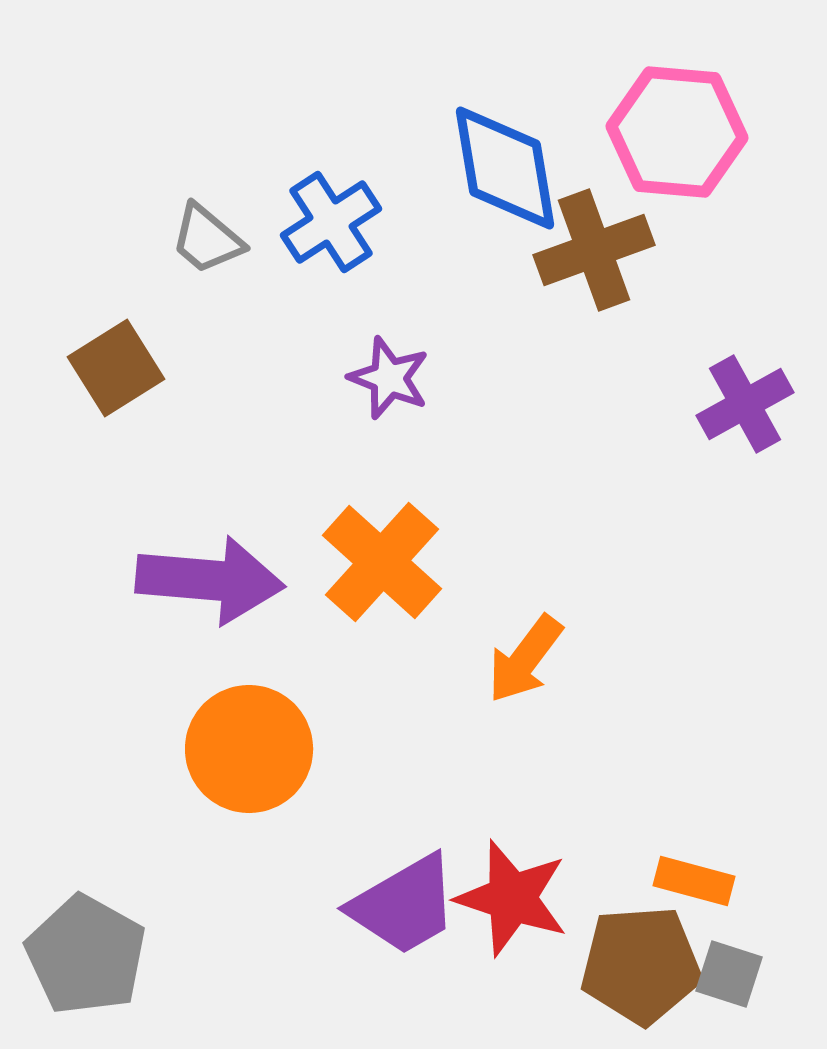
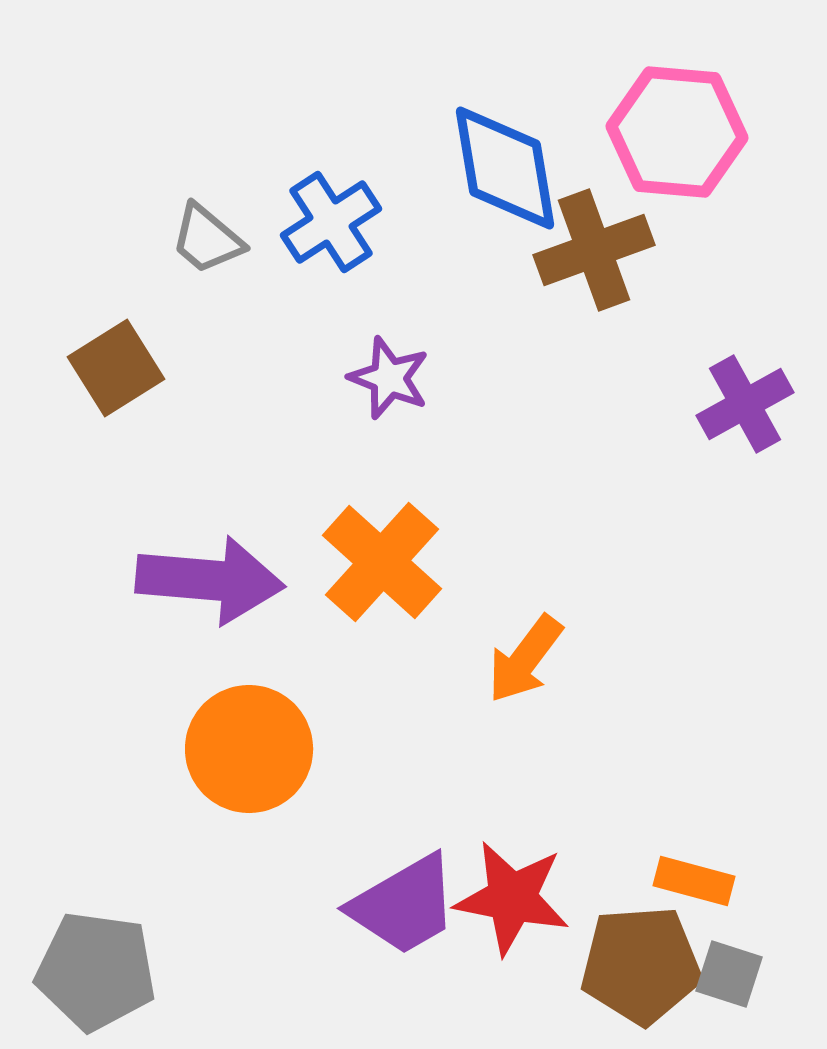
red star: rotated 7 degrees counterclockwise
gray pentagon: moved 10 px right, 16 px down; rotated 21 degrees counterclockwise
